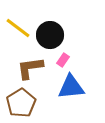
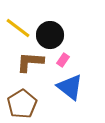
brown L-shape: moved 6 px up; rotated 12 degrees clockwise
blue triangle: moved 1 px left; rotated 44 degrees clockwise
brown pentagon: moved 1 px right, 1 px down
